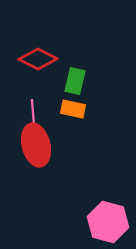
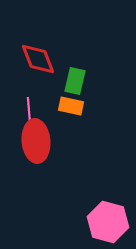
red diamond: rotated 42 degrees clockwise
orange rectangle: moved 2 px left, 3 px up
pink line: moved 4 px left, 2 px up
red ellipse: moved 4 px up; rotated 9 degrees clockwise
